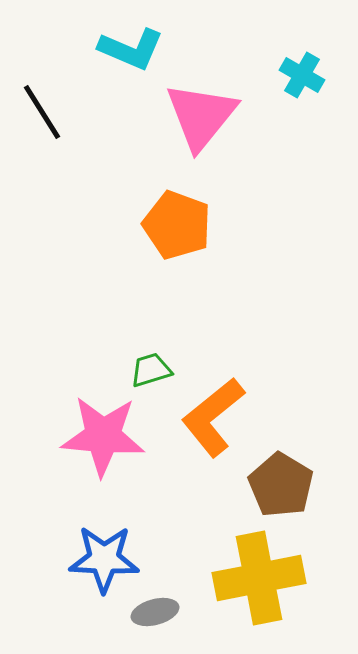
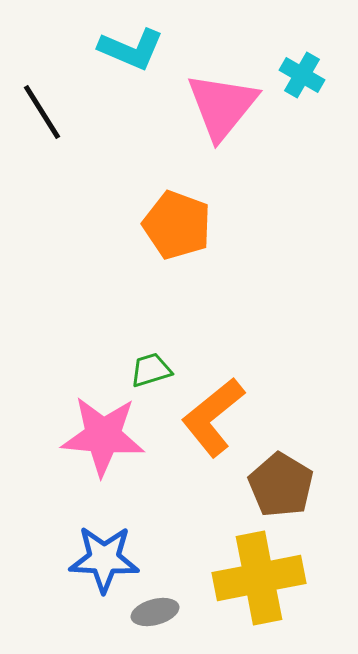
pink triangle: moved 21 px right, 10 px up
